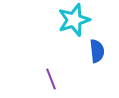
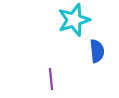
purple line: rotated 15 degrees clockwise
